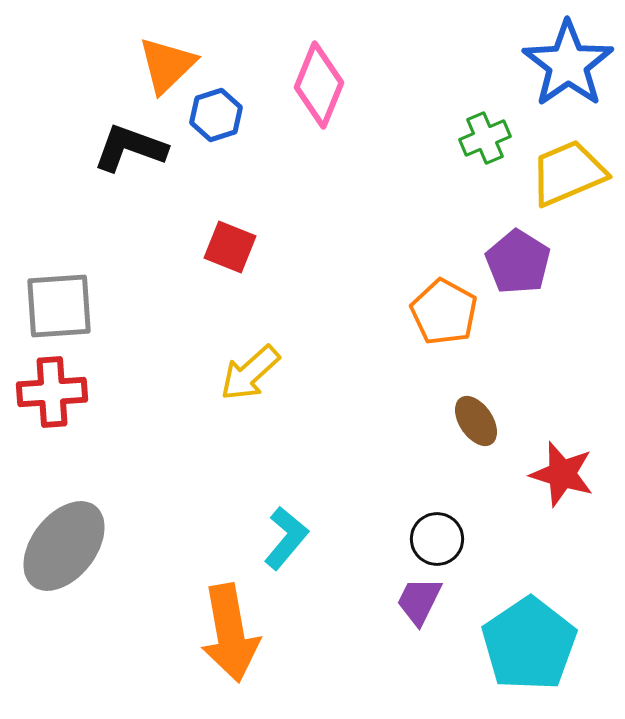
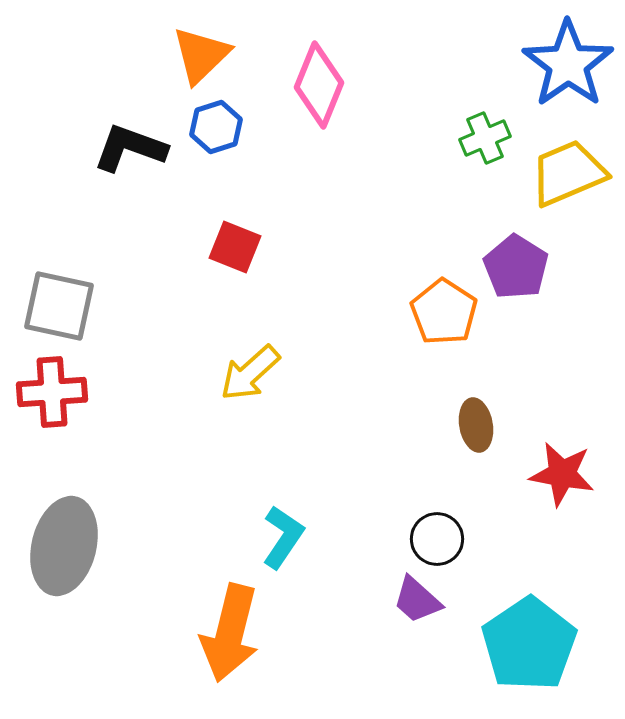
orange triangle: moved 34 px right, 10 px up
blue hexagon: moved 12 px down
red square: moved 5 px right
purple pentagon: moved 2 px left, 5 px down
gray square: rotated 16 degrees clockwise
orange pentagon: rotated 4 degrees clockwise
brown ellipse: moved 4 px down; rotated 24 degrees clockwise
red star: rotated 6 degrees counterclockwise
cyan L-shape: moved 3 px left, 1 px up; rotated 6 degrees counterclockwise
gray ellipse: rotated 24 degrees counterclockwise
purple trapezoid: moved 2 px left, 1 px up; rotated 74 degrees counterclockwise
orange arrow: rotated 24 degrees clockwise
